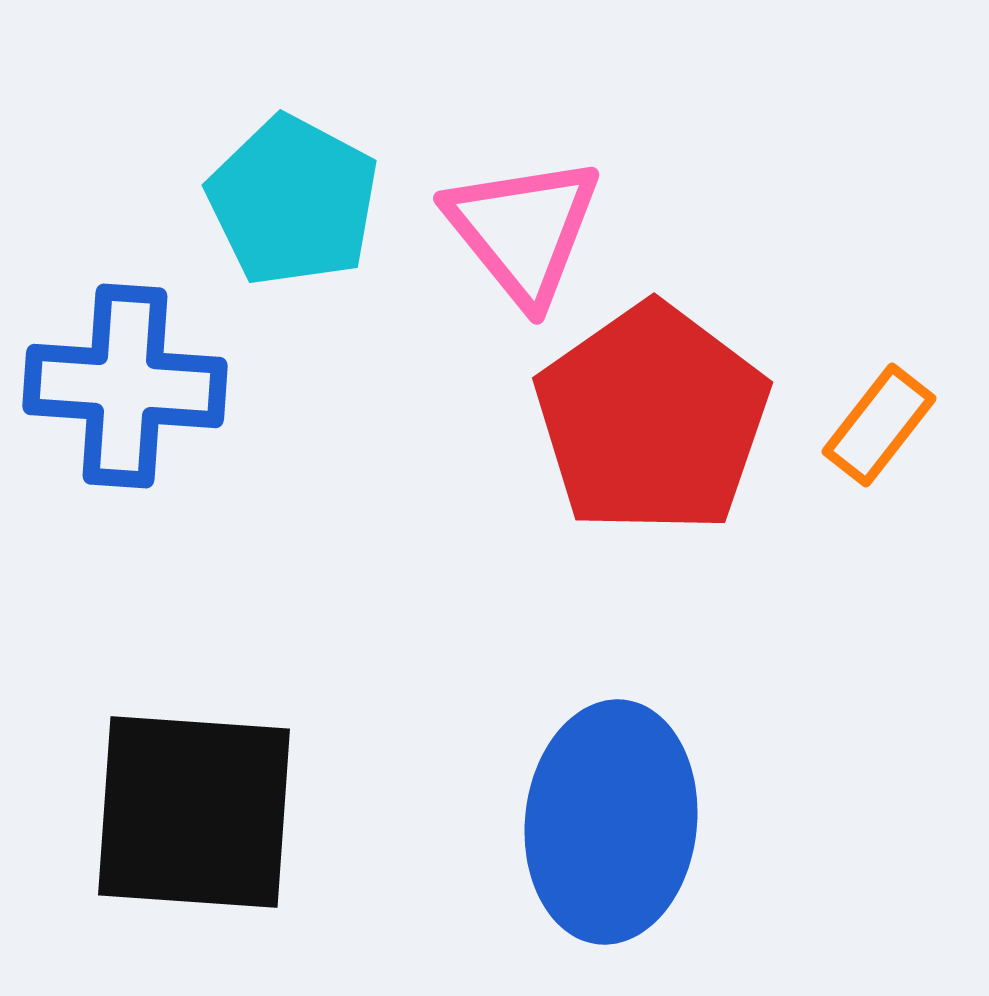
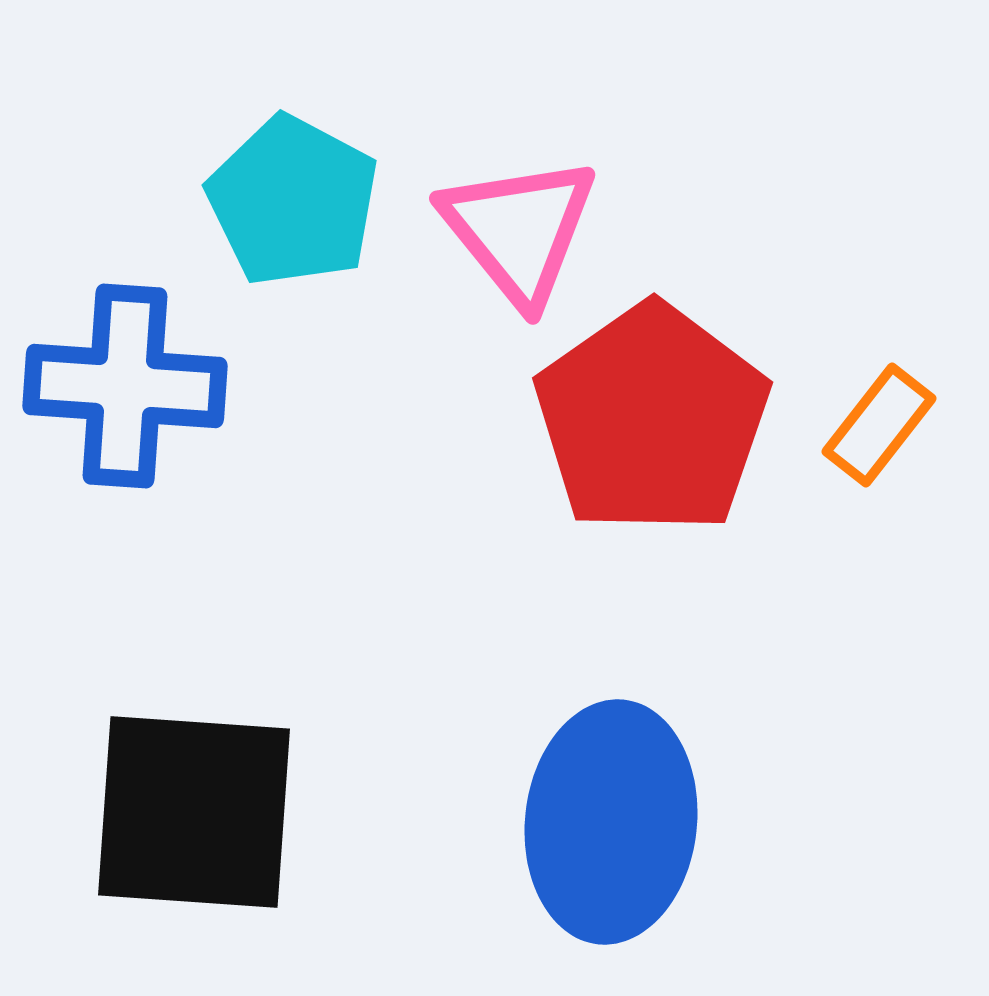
pink triangle: moved 4 px left
